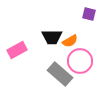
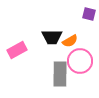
gray rectangle: rotated 50 degrees clockwise
